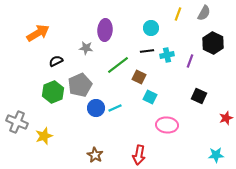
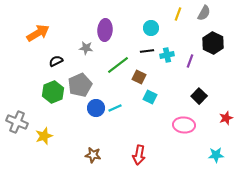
black square: rotated 21 degrees clockwise
pink ellipse: moved 17 px right
brown star: moved 2 px left; rotated 21 degrees counterclockwise
